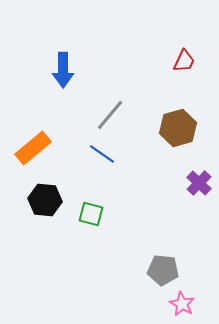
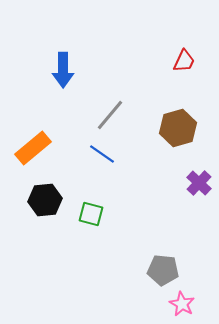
black hexagon: rotated 12 degrees counterclockwise
